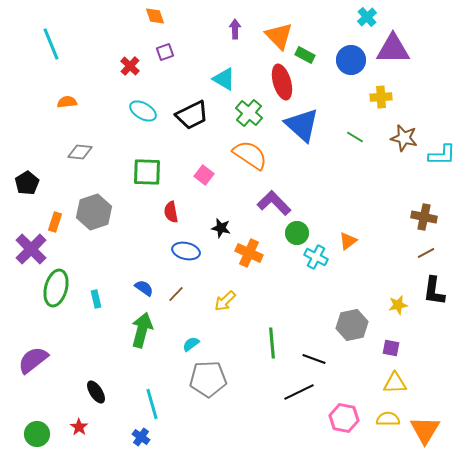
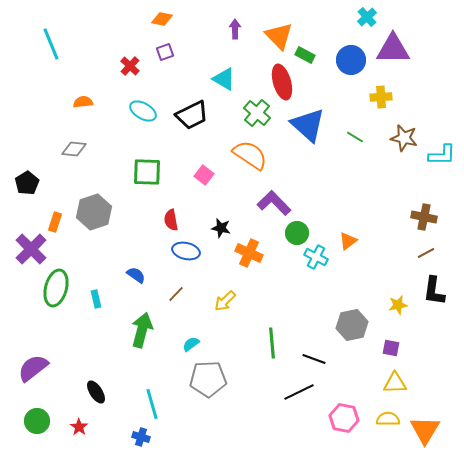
orange diamond at (155, 16): moved 7 px right, 3 px down; rotated 60 degrees counterclockwise
orange semicircle at (67, 102): moved 16 px right
green cross at (249, 113): moved 8 px right
blue triangle at (302, 125): moved 6 px right
gray diamond at (80, 152): moved 6 px left, 3 px up
red semicircle at (171, 212): moved 8 px down
blue semicircle at (144, 288): moved 8 px left, 13 px up
purple semicircle at (33, 360): moved 8 px down
green circle at (37, 434): moved 13 px up
blue cross at (141, 437): rotated 18 degrees counterclockwise
